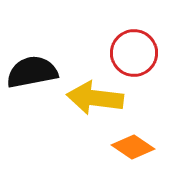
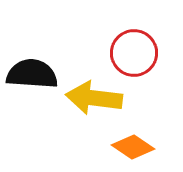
black semicircle: moved 2 px down; rotated 15 degrees clockwise
yellow arrow: moved 1 px left
